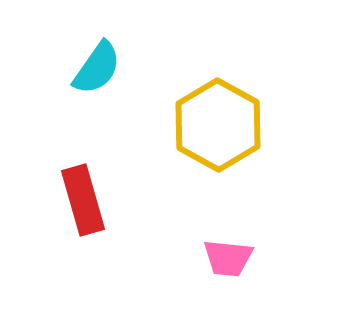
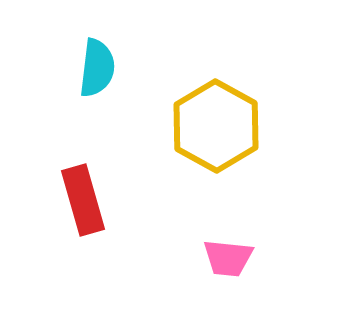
cyan semicircle: rotated 28 degrees counterclockwise
yellow hexagon: moved 2 px left, 1 px down
